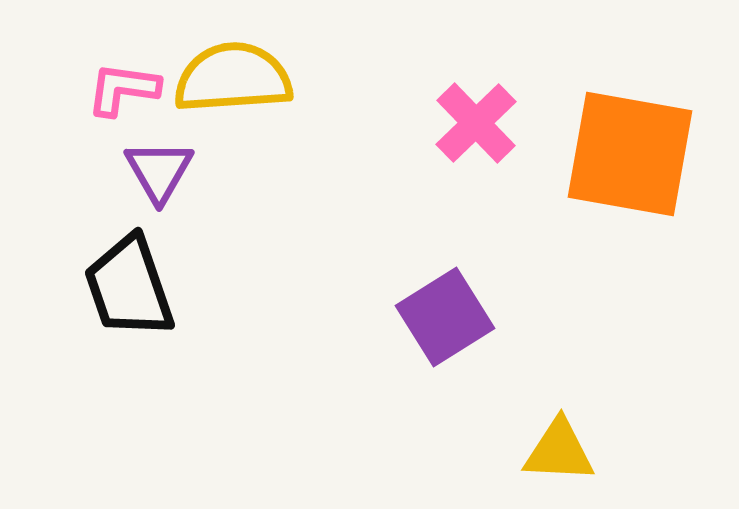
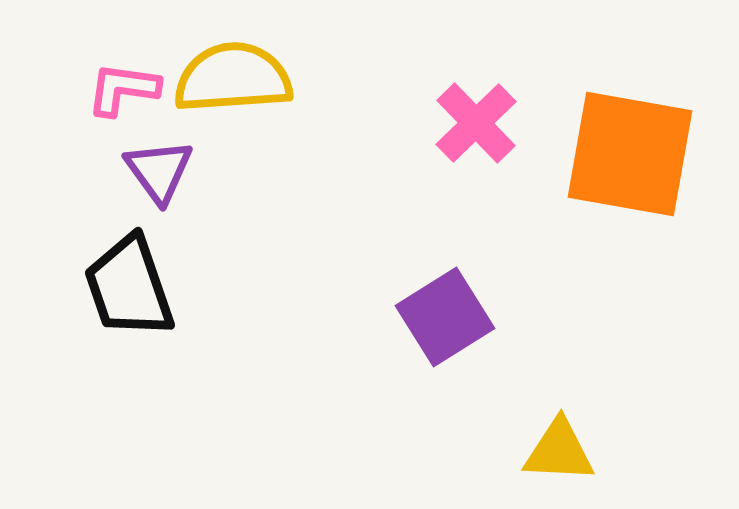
purple triangle: rotated 6 degrees counterclockwise
